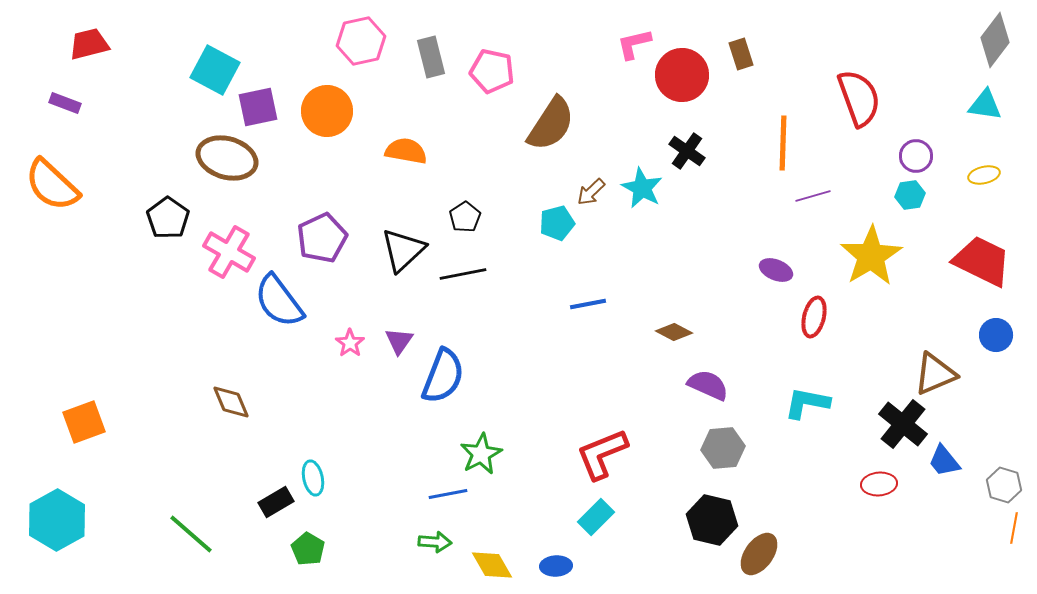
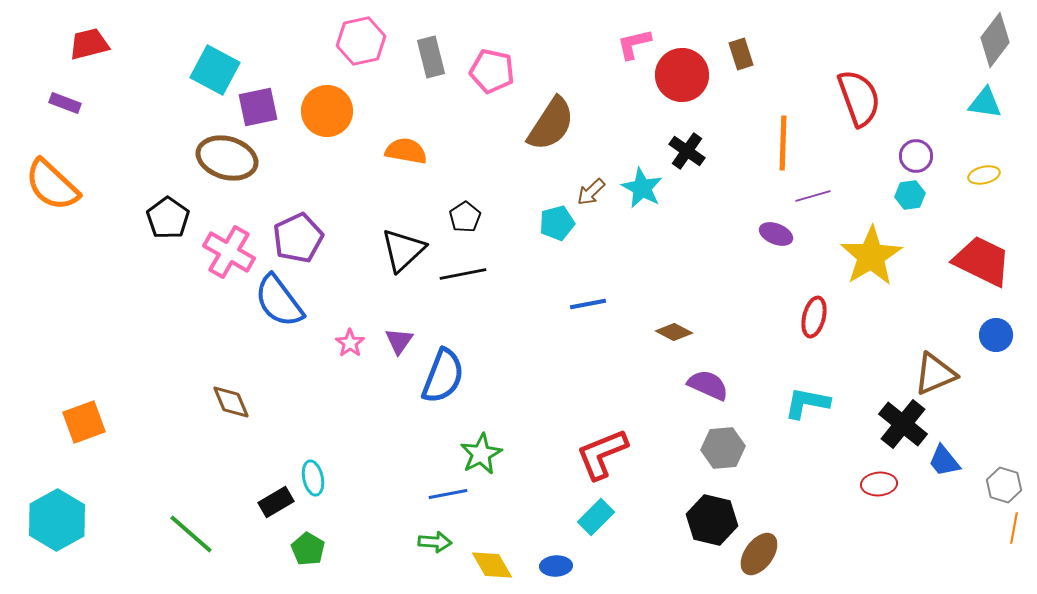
cyan triangle at (985, 105): moved 2 px up
purple pentagon at (322, 238): moved 24 px left
purple ellipse at (776, 270): moved 36 px up
